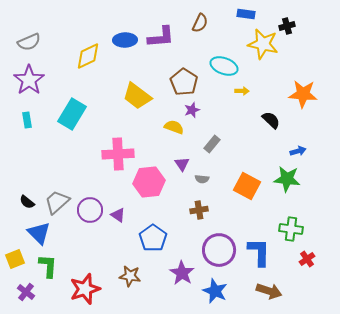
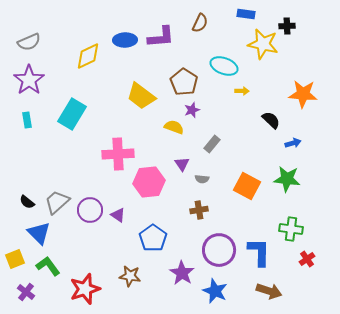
black cross at (287, 26): rotated 14 degrees clockwise
yellow trapezoid at (137, 96): moved 4 px right
blue arrow at (298, 151): moved 5 px left, 8 px up
green L-shape at (48, 266): rotated 40 degrees counterclockwise
